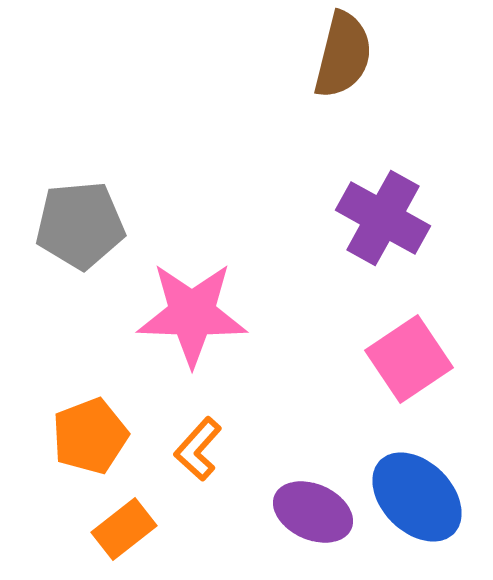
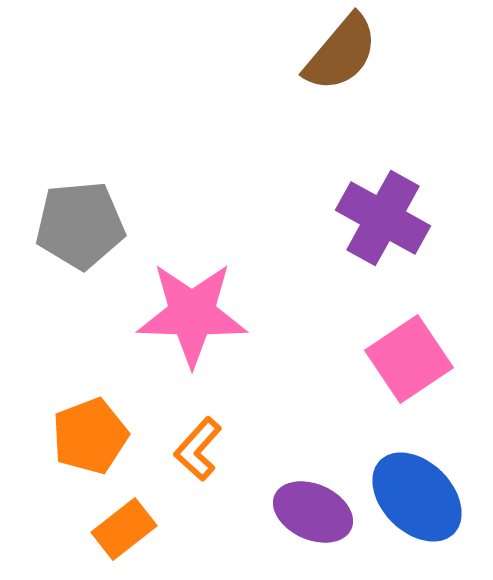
brown semicircle: moved 2 px left, 2 px up; rotated 26 degrees clockwise
